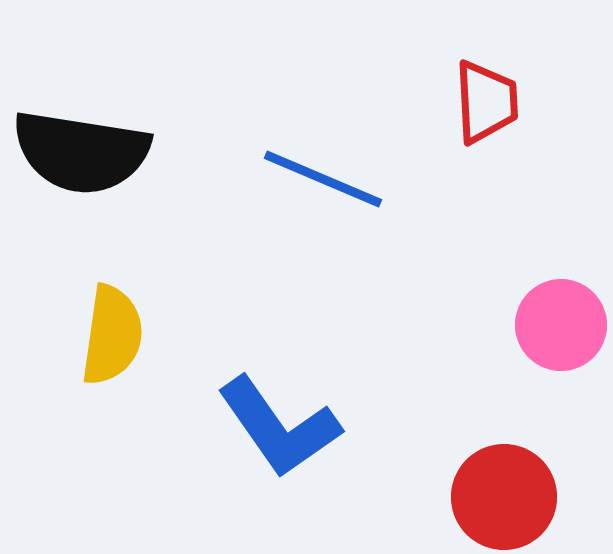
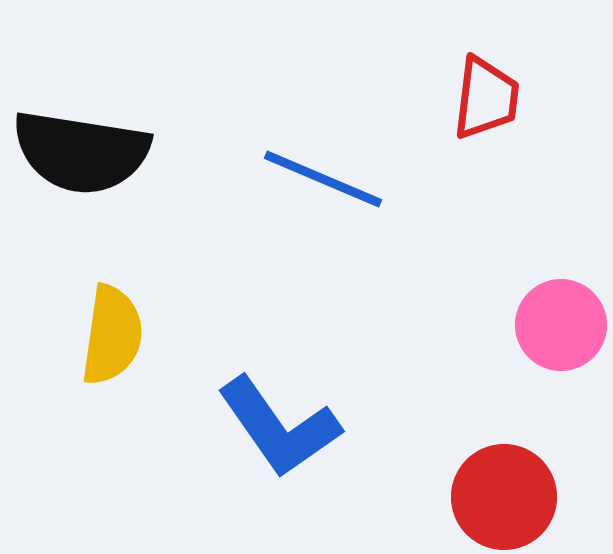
red trapezoid: moved 4 px up; rotated 10 degrees clockwise
